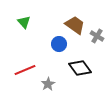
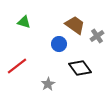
green triangle: rotated 32 degrees counterclockwise
gray cross: rotated 24 degrees clockwise
red line: moved 8 px left, 4 px up; rotated 15 degrees counterclockwise
